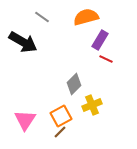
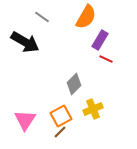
orange semicircle: rotated 135 degrees clockwise
black arrow: moved 2 px right
yellow cross: moved 1 px right, 4 px down
